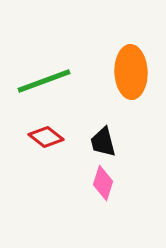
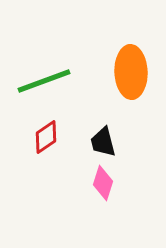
red diamond: rotated 72 degrees counterclockwise
